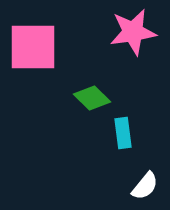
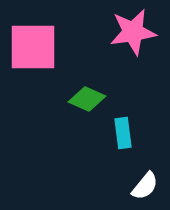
green diamond: moved 5 px left, 1 px down; rotated 21 degrees counterclockwise
